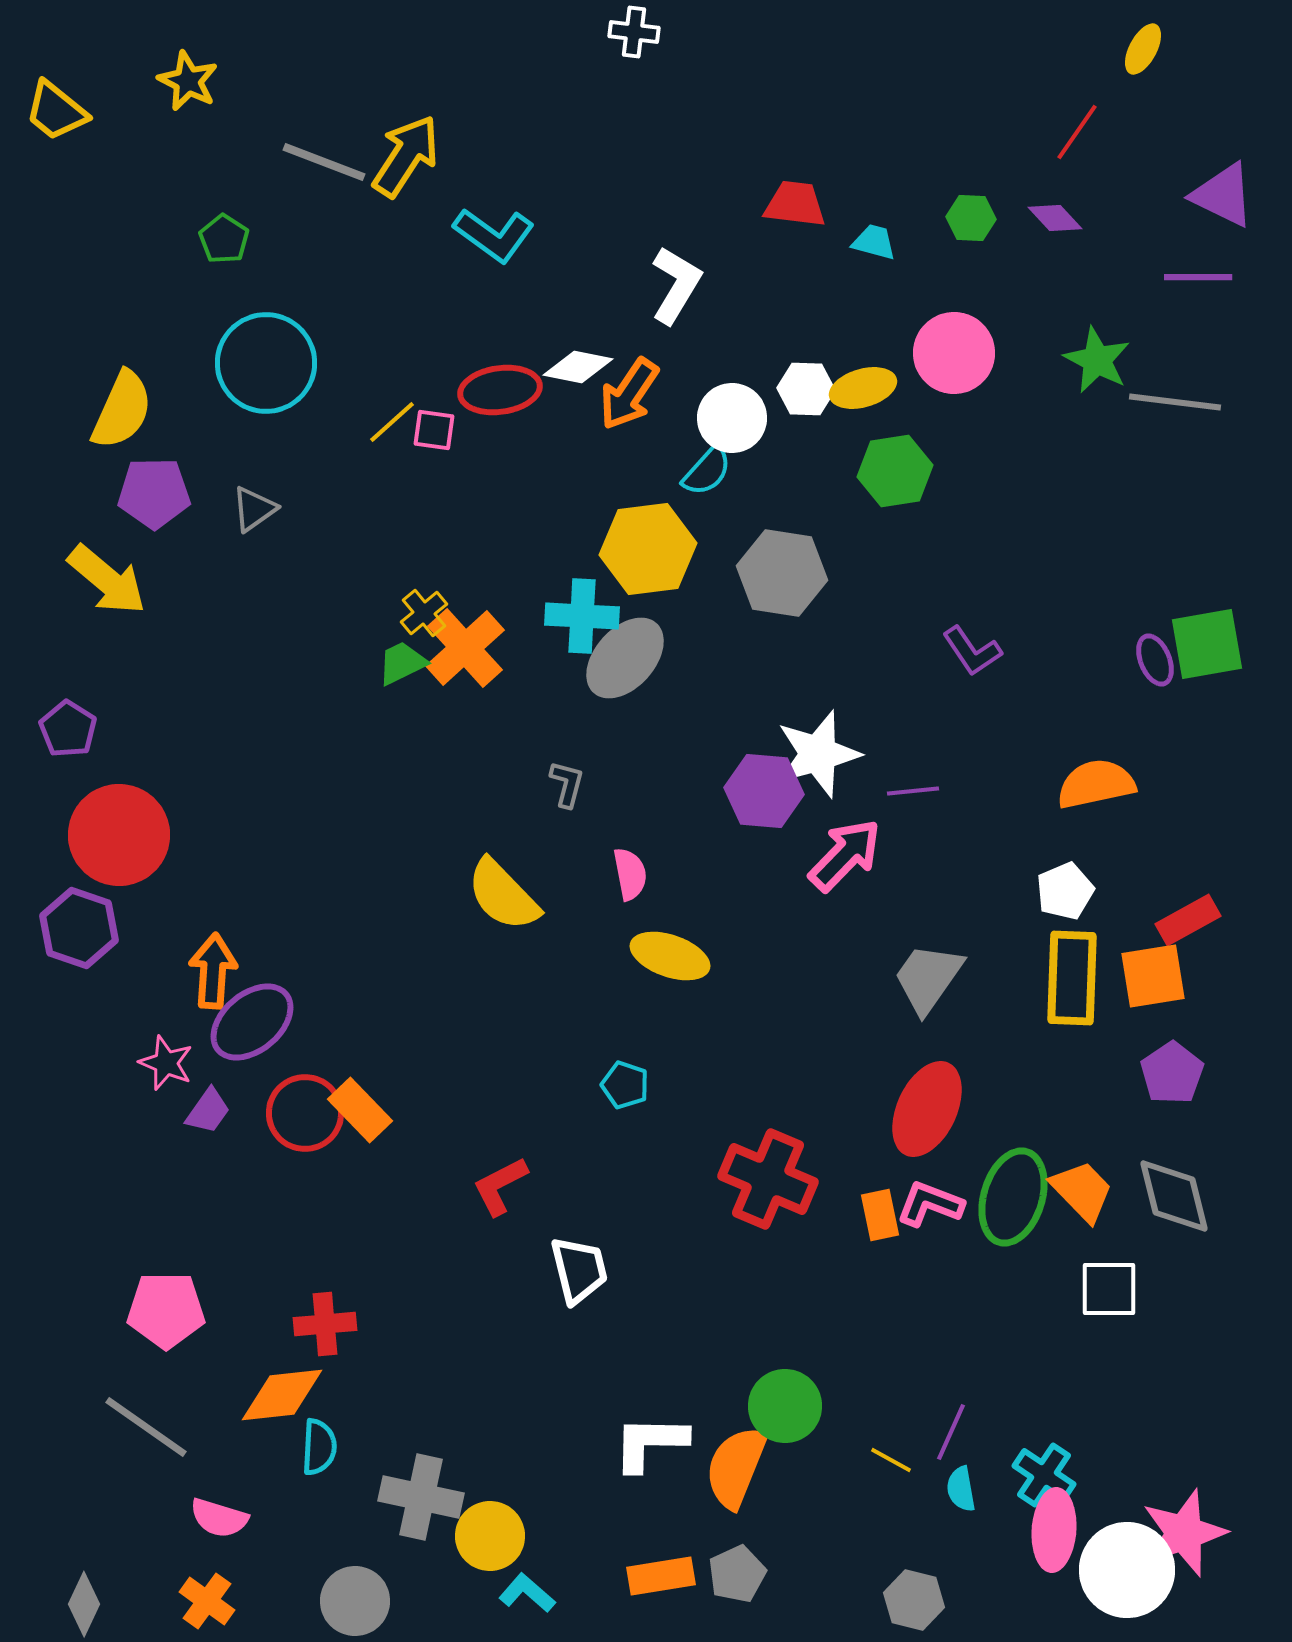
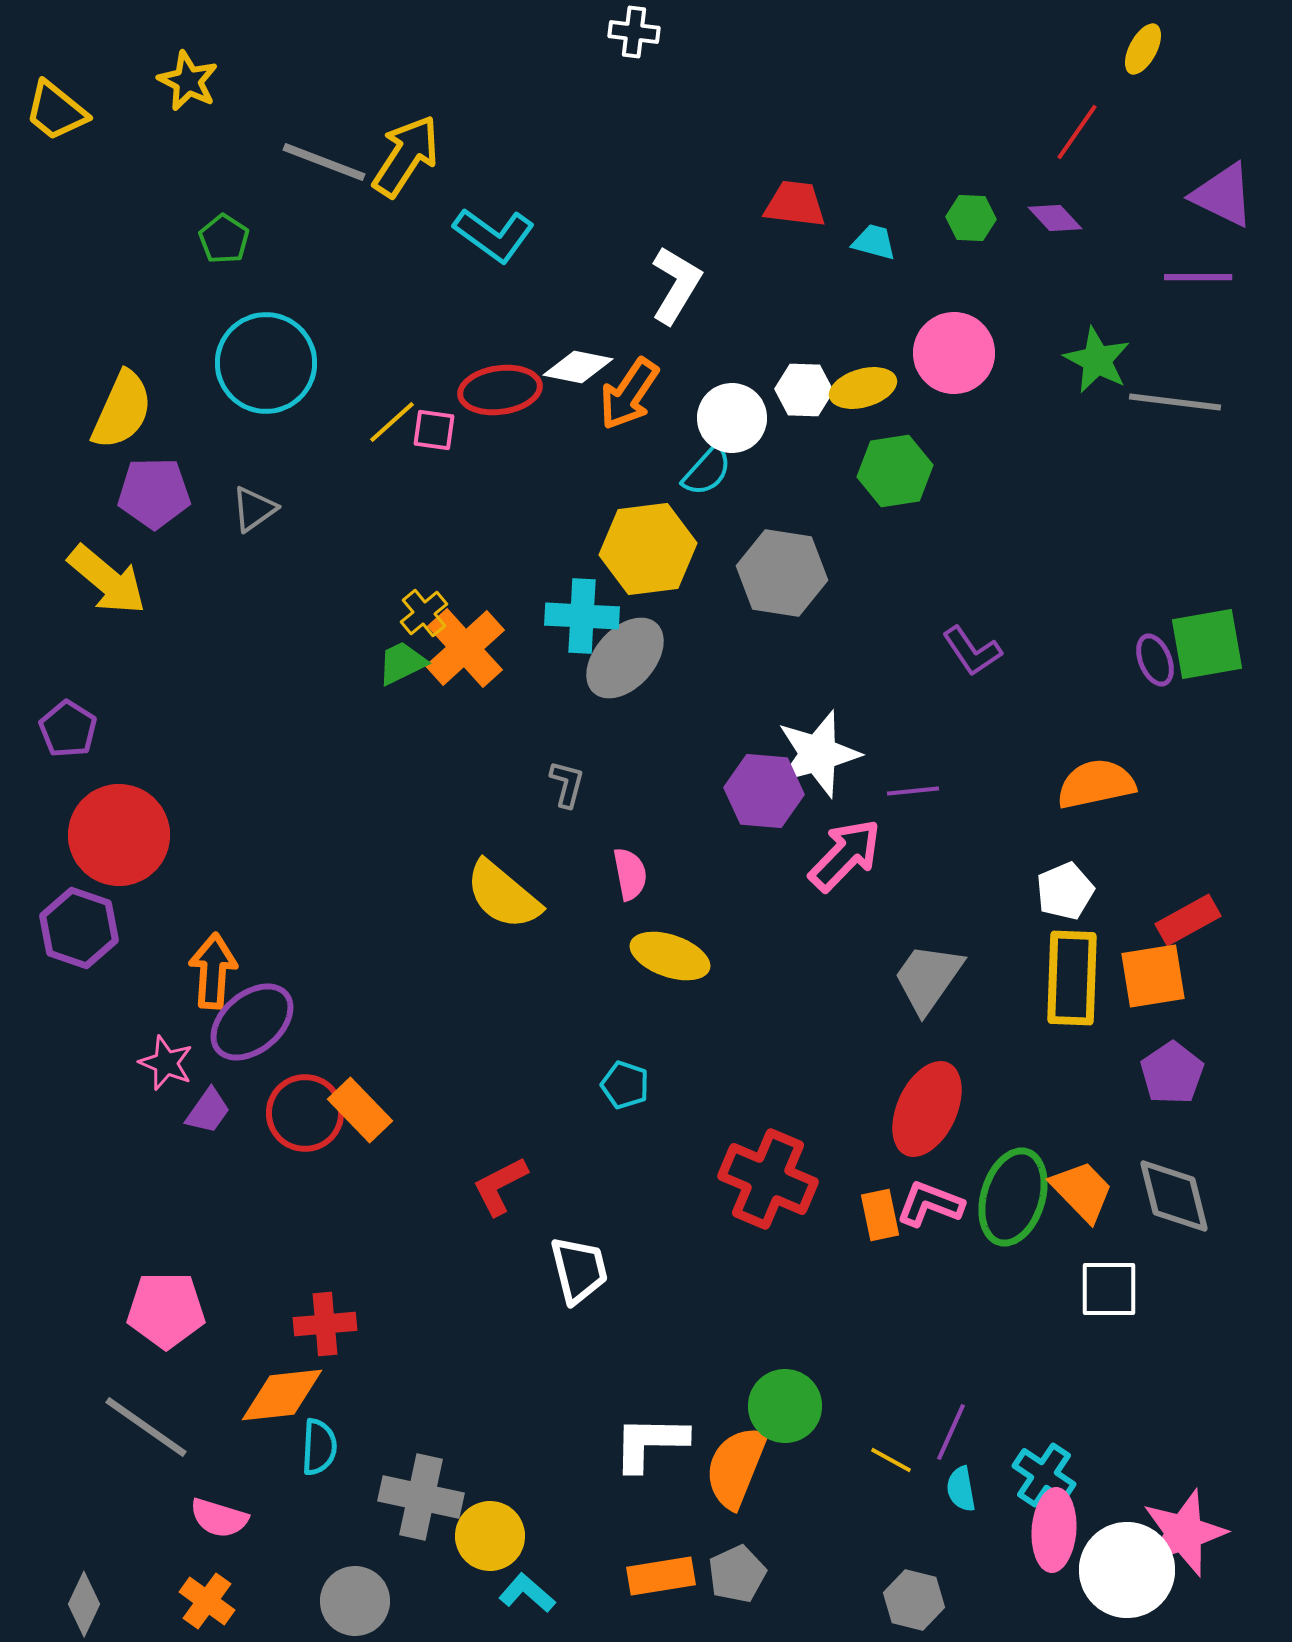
white hexagon at (806, 389): moved 2 px left, 1 px down
yellow semicircle at (503, 895): rotated 6 degrees counterclockwise
